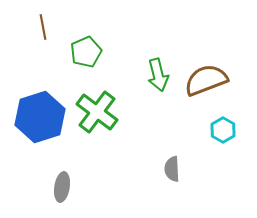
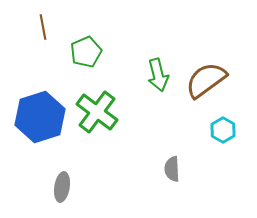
brown semicircle: rotated 15 degrees counterclockwise
